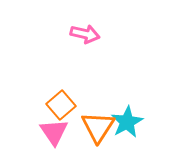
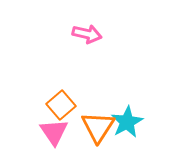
pink arrow: moved 2 px right
